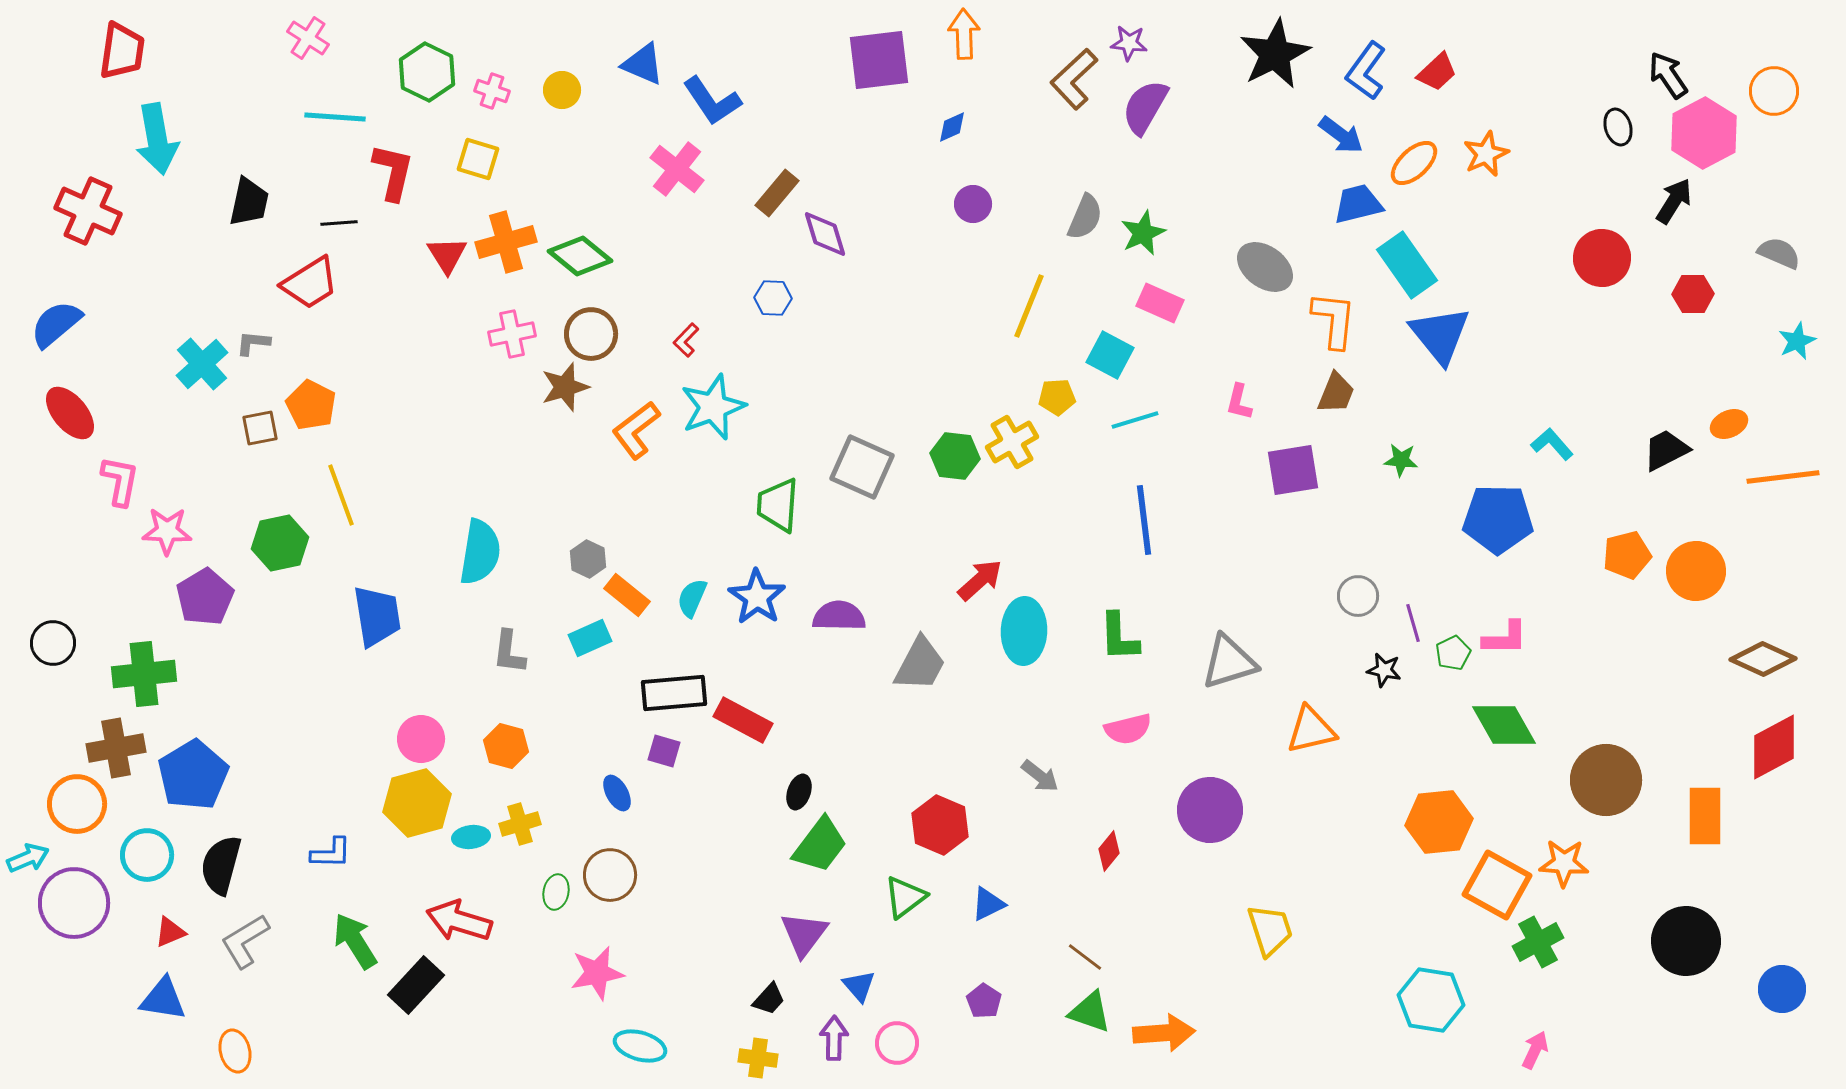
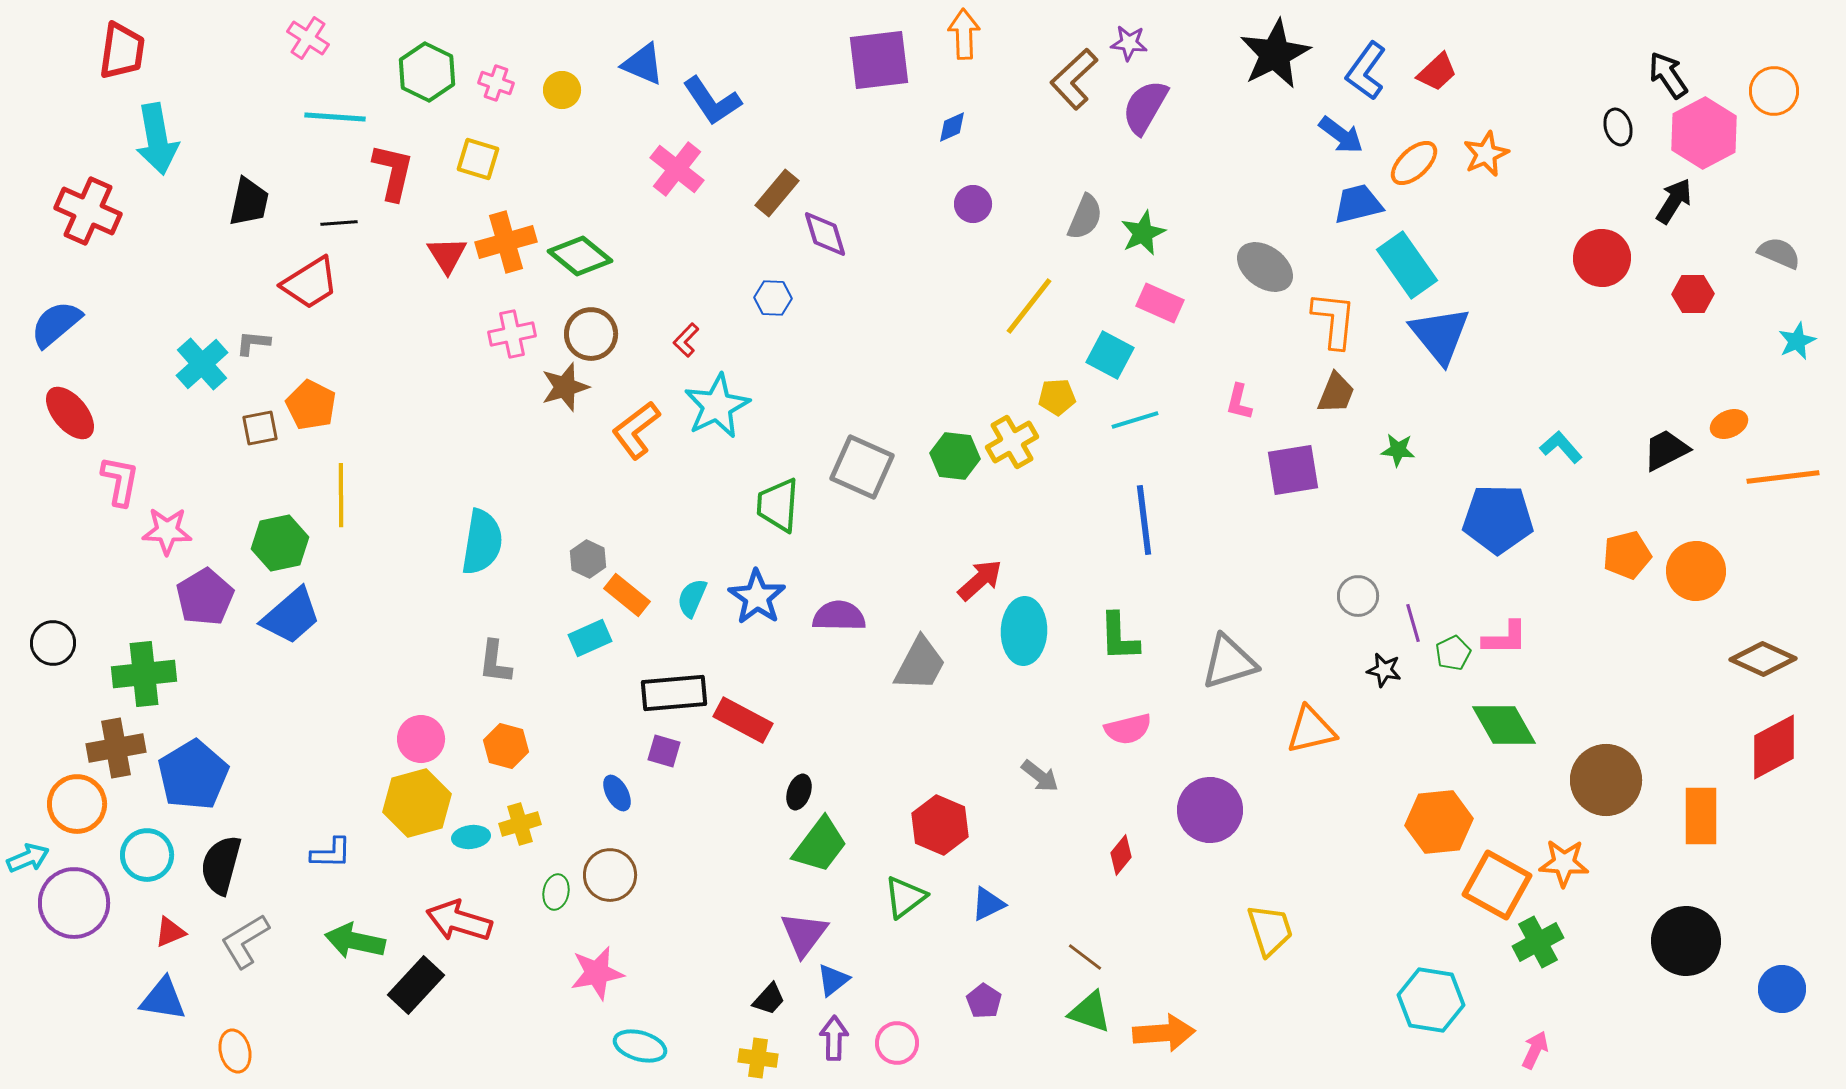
pink cross at (492, 91): moved 4 px right, 8 px up
yellow line at (1029, 306): rotated 16 degrees clockwise
cyan star at (713, 407): moved 4 px right, 1 px up; rotated 6 degrees counterclockwise
cyan L-shape at (1552, 444): moved 9 px right, 3 px down
green star at (1401, 460): moved 3 px left, 10 px up
yellow line at (341, 495): rotated 20 degrees clockwise
cyan semicircle at (480, 552): moved 2 px right, 10 px up
blue trapezoid at (377, 616): moved 86 px left; rotated 58 degrees clockwise
gray L-shape at (509, 652): moved 14 px left, 10 px down
orange rectangle at (1705, 816): moved 4 px left
red diamond at (1109, 851): moved 12 px right, 4 px down
green arrow at (355, 941): rotated 46 degrees counterclockwise
blue triangle at (859, 986): moved 26 px left, 6 px up; rotated 33 degrees clockwise
